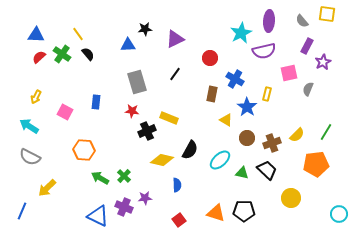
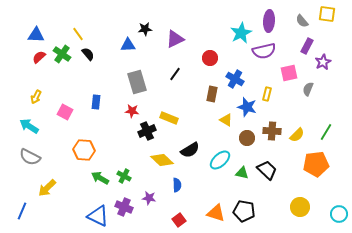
blue star at (247, 107): rotated 18 degrees counterclockwise
brown cross at (272, 143): moved 12 px up; rotated 24 degrees clockwise
black semicircle at (190, 150): rotated 30 degrees clockwise
yellow diamond at (162, 160): rotated 30 degrees clockwise
green cross at (124, 176): rotated 16 degrees counterclockwise
purple star at (145, 198): moved 4 px right; rotated 16 degrees clockwise
yellow circle at (291, 198): moved 9 px right, 9 px down
black pentagon at (244, 211): rotated 10 degrees clockwise
